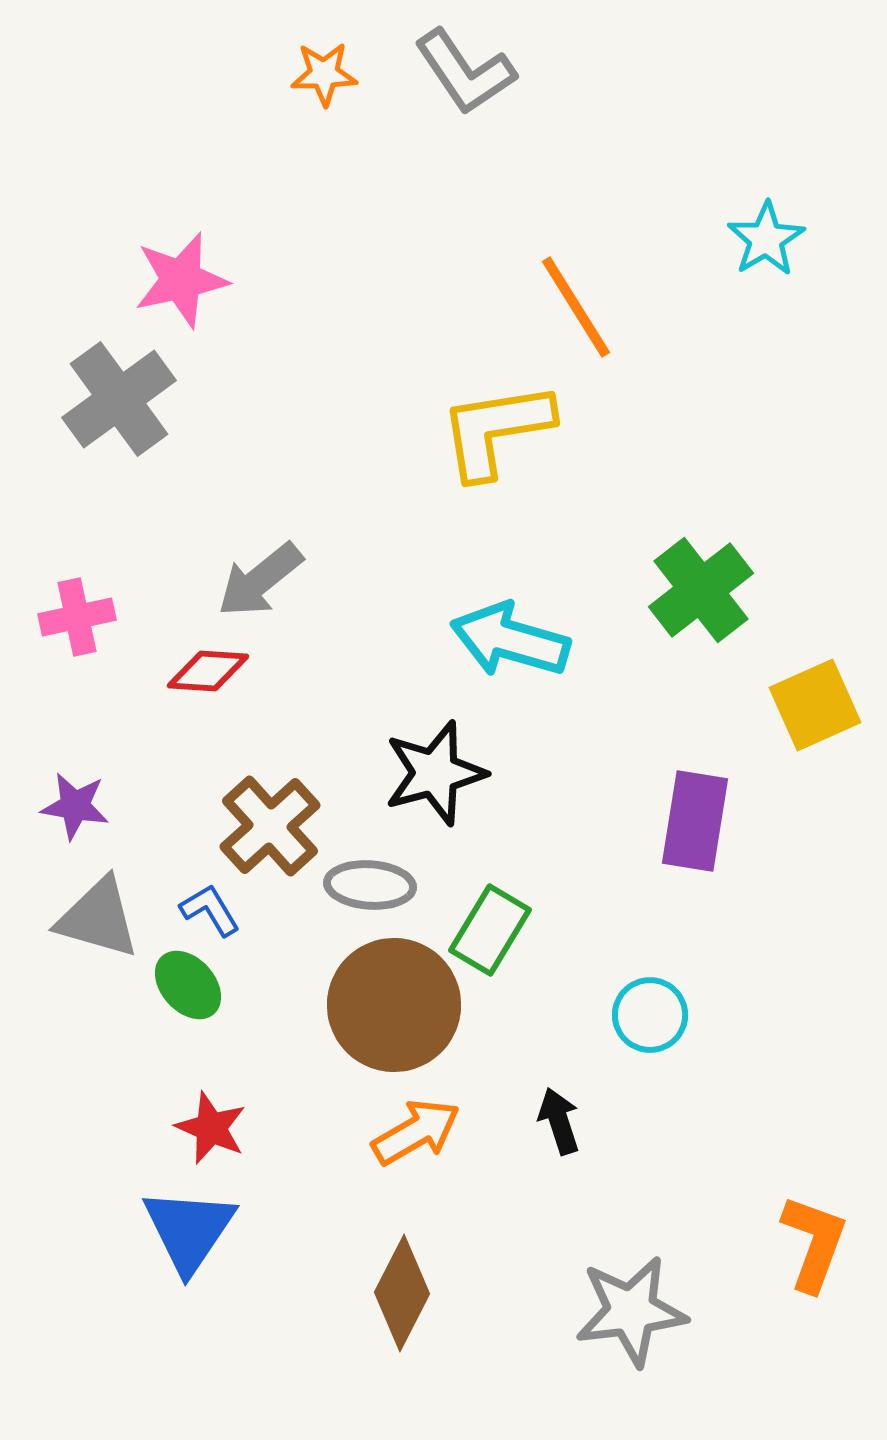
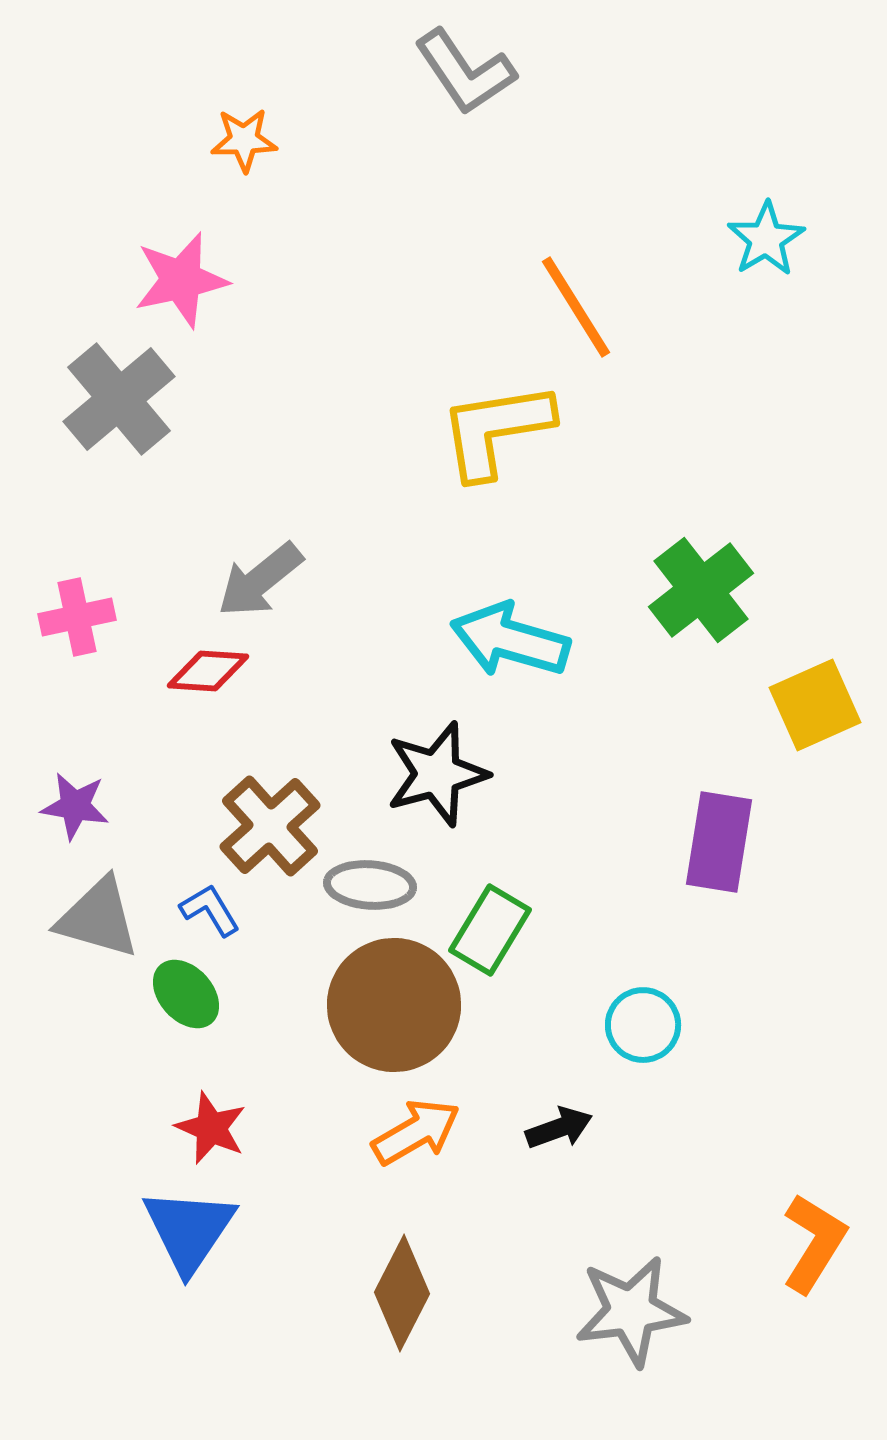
orange star: moved 80 px left, 66 px down
gray cross: rotated 4 degrees counterclockwise
black star: moved 2 px right, 1 px down
purple rectangle: moved 24 px right, 21 px down
green ellipse: moved 2 px left, 9 px down
cyan circle: moved 7 px left, 10 px down
black arrow: moved 7 px down; rotated 88 degrees clockwise
orange L-shape: rotated 12 degrees clockwise
